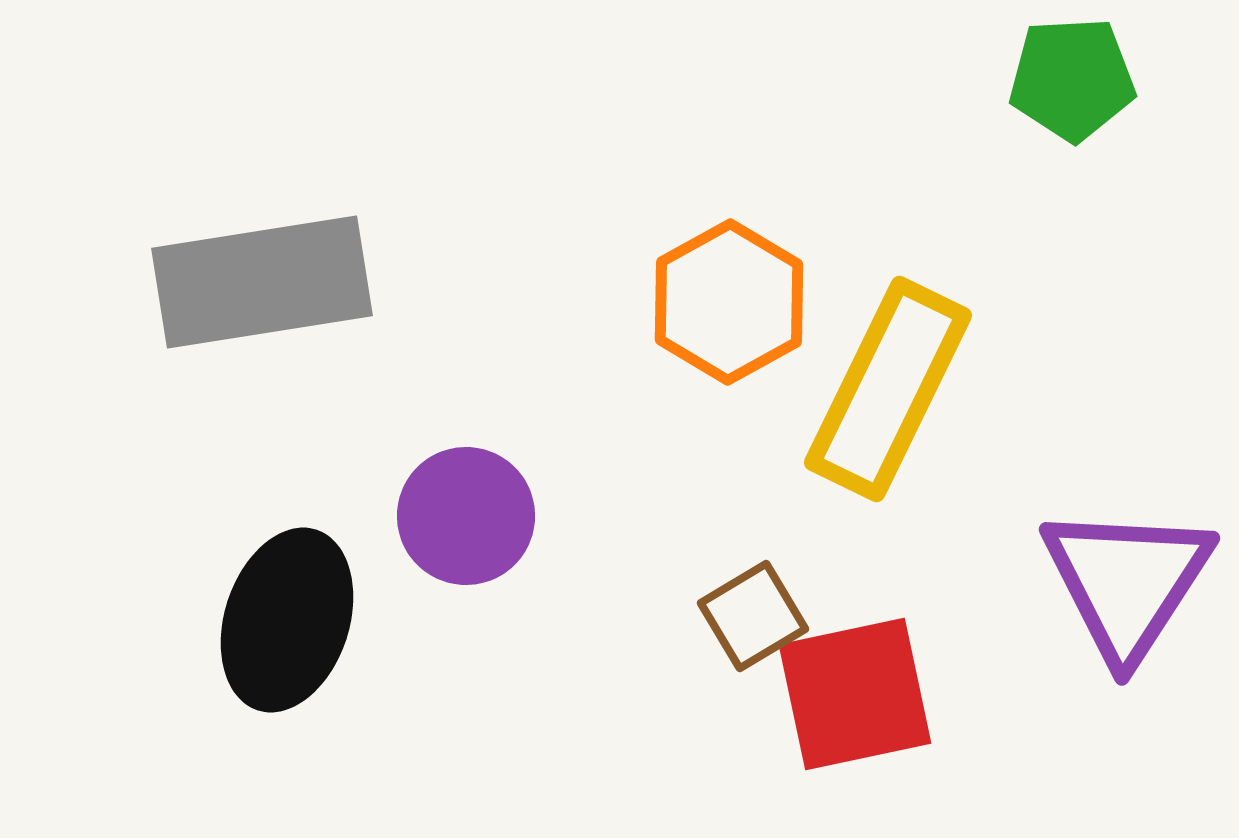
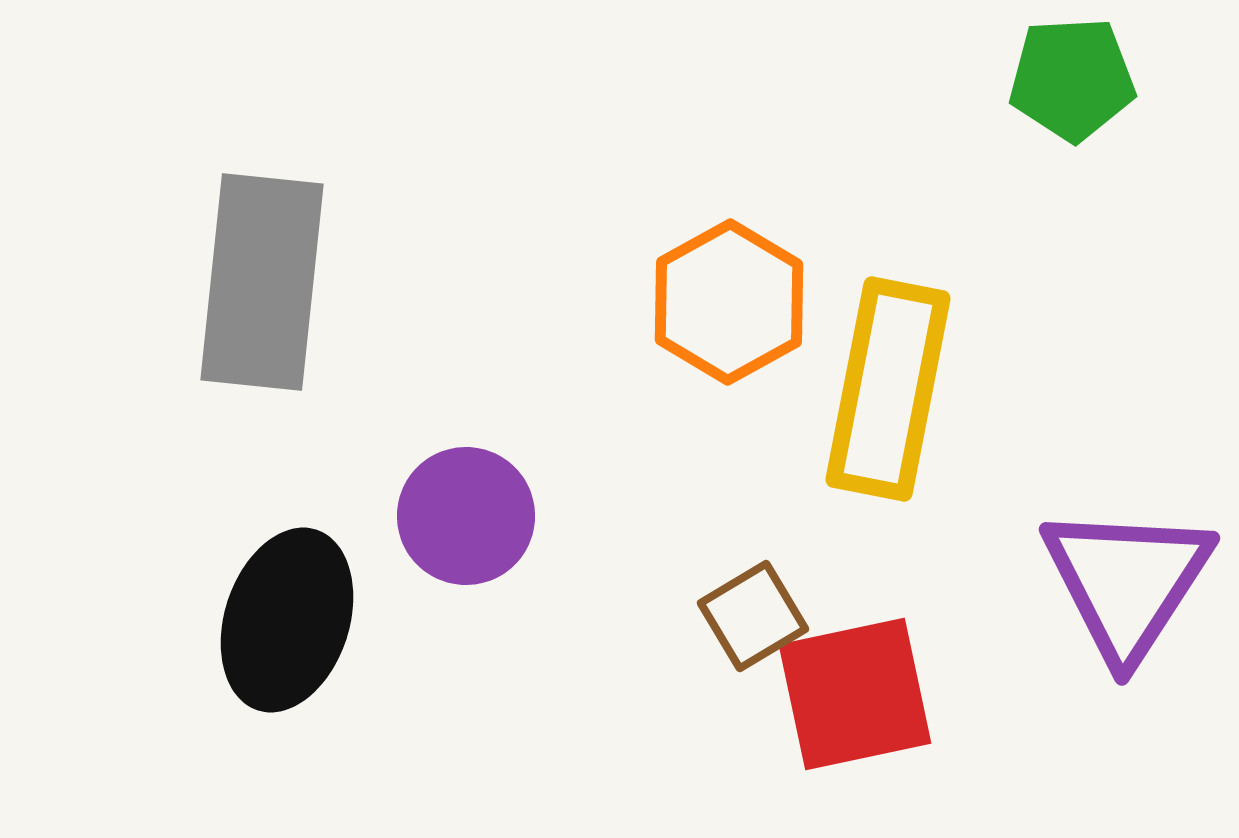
gray rectangle: rotated 75 degrees counterclockwise
yellow rectangle: rotated 15 degrees counterclockwise
